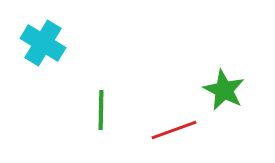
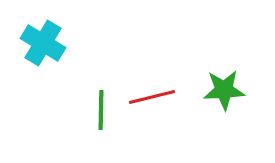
green star: rotated 30 degrees counterclockwise
red line: moved 22 px left, 33 px up; rotated 6 degrees clockwise
